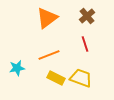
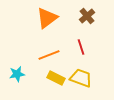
red line: moved 4 px left, 3 px down
cyan star: moved 6 px down
